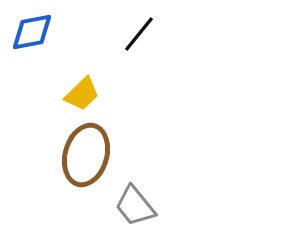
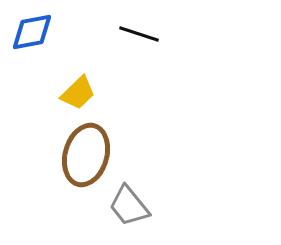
black line: rotated 69 degrees clockwise
yellow trapezoid: moved 4 px left, 1 px up
gray trapezoid: moved 6 px left
